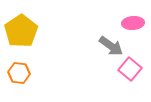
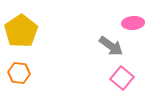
pink square: moved 8 px left, 9 px down
